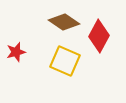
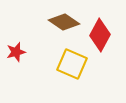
red diamond: moved 1 px right, 1 px up
yellow square: moved 7 px right, 3 px down
